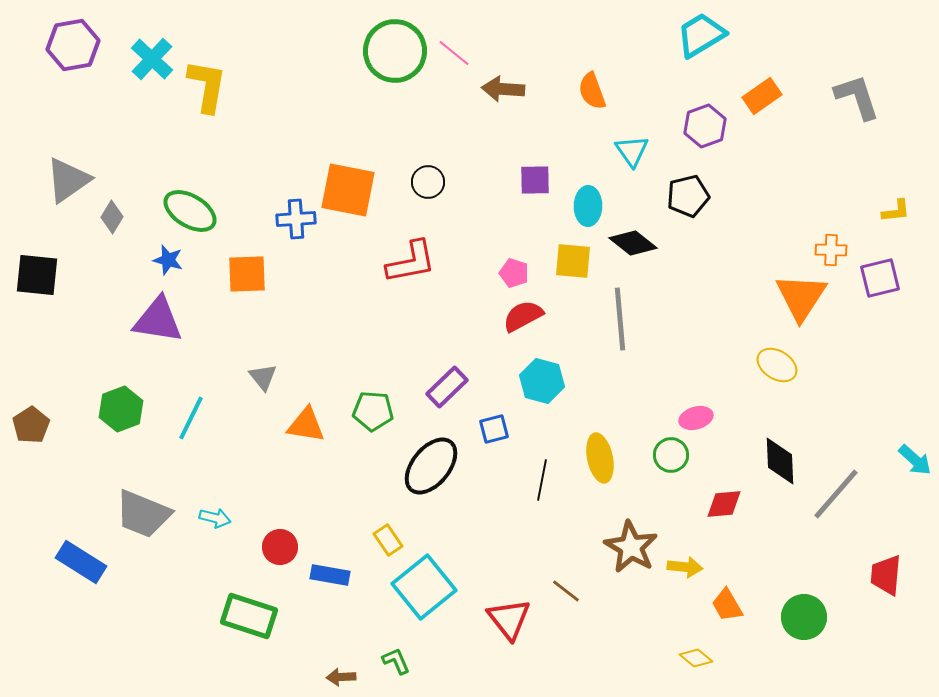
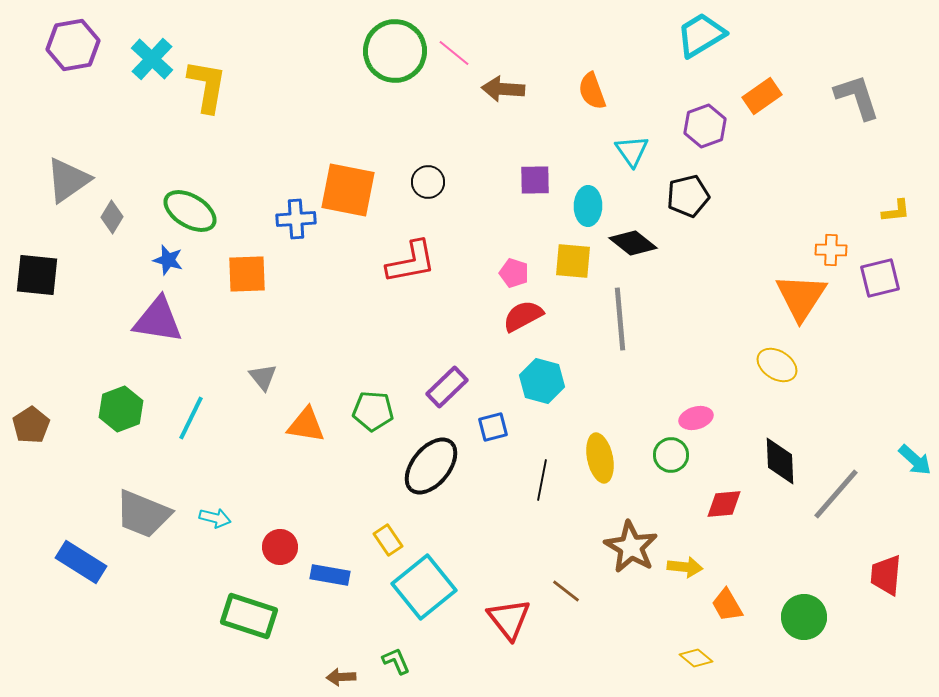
blue square at (494, 429): moved 1 px left, 2 px up
